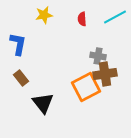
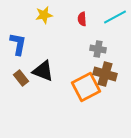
gray cross: moved 7 px up
brown cross: rotated 25 degrees clockwise
black triangle: moved 32 px up; rotated 30 degrees counterclockwise
